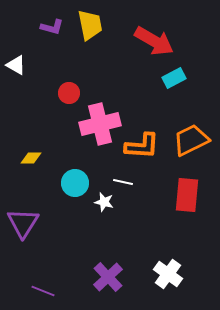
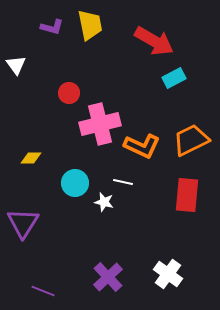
white triangle: rotated 25 degrees clockwise
orange L-shape: rotated 21 degrees clockwise
